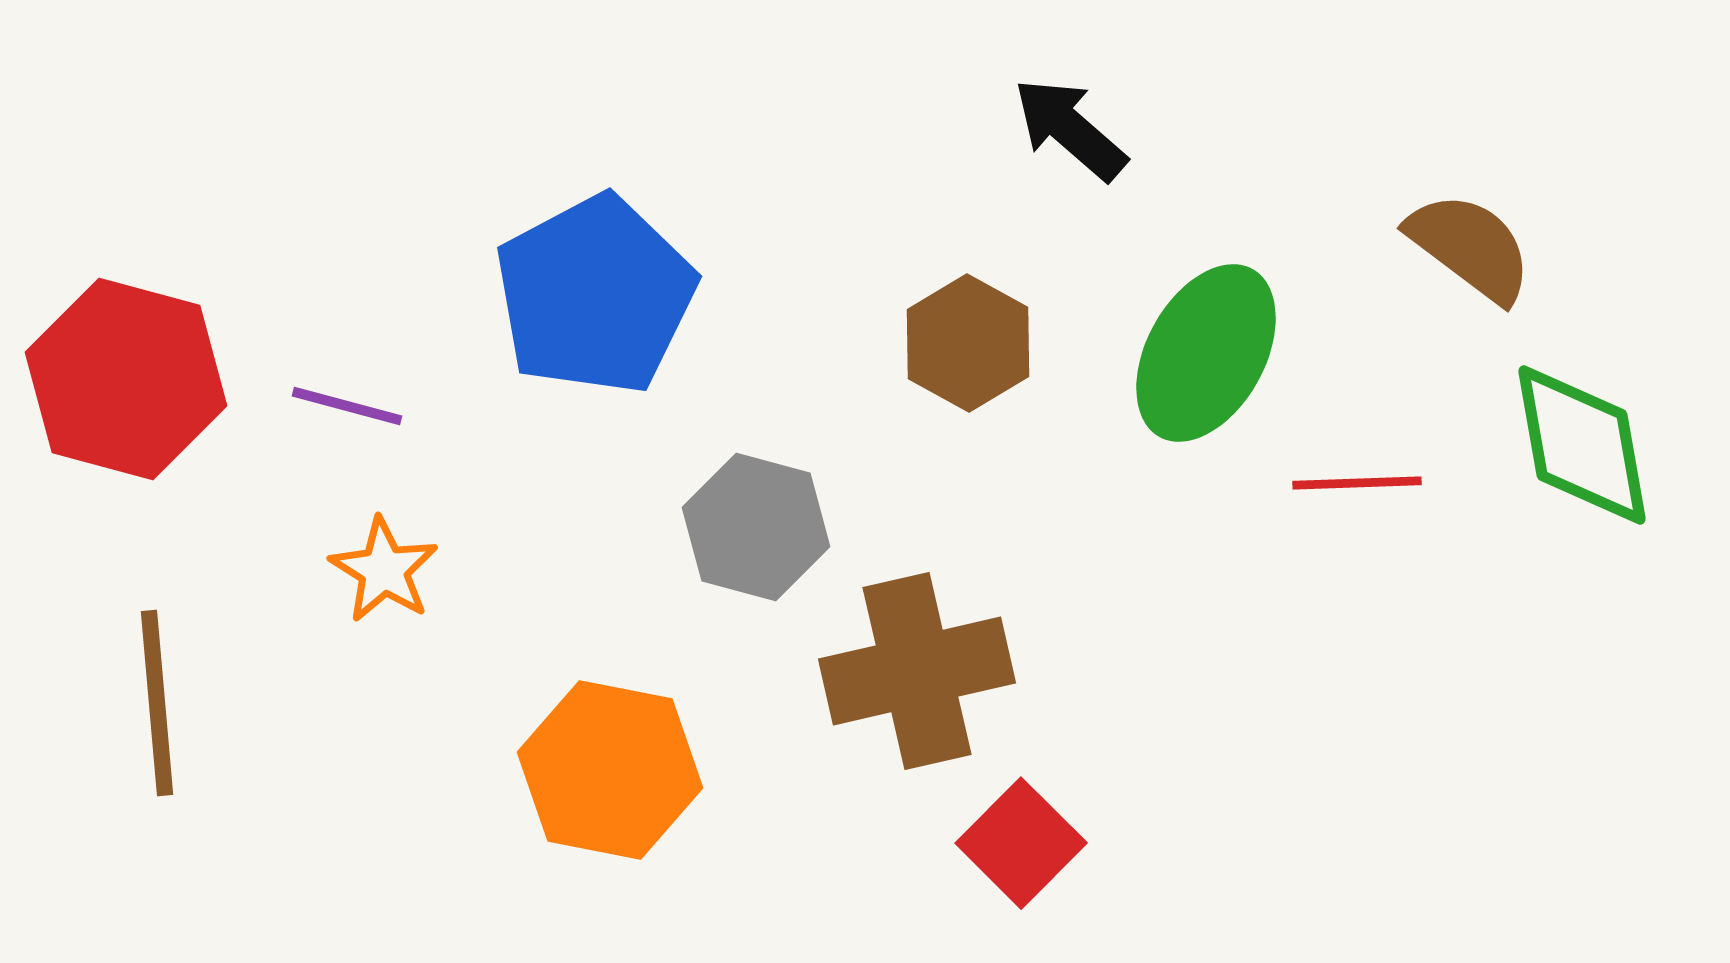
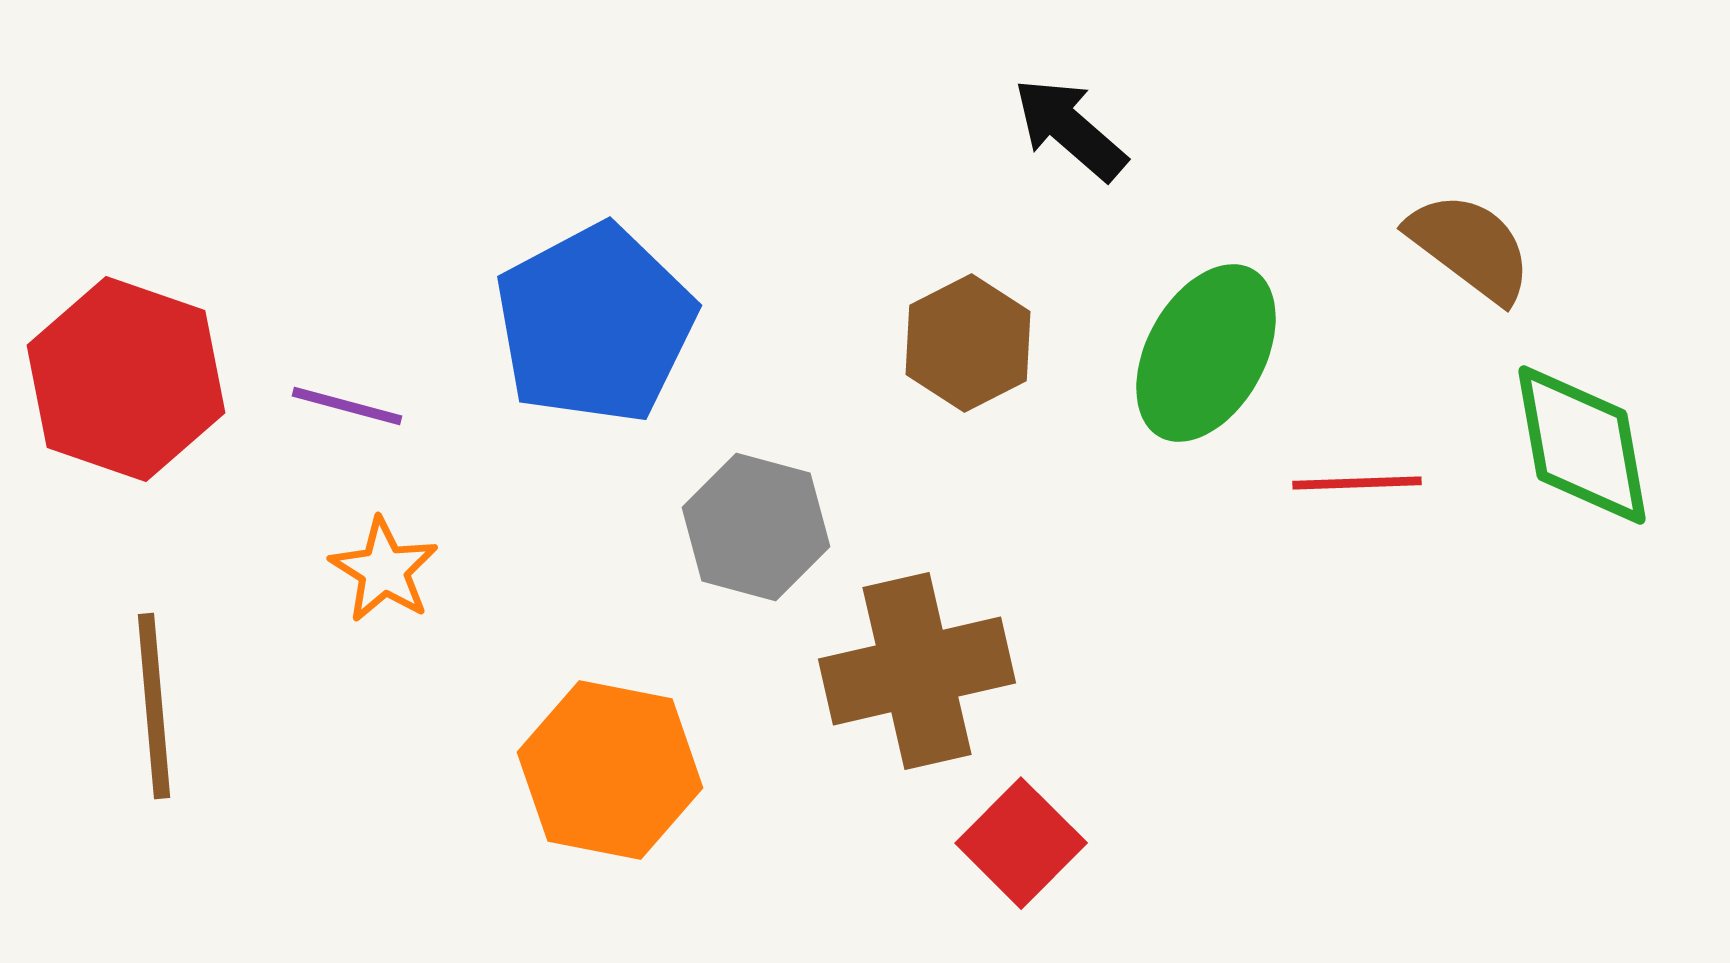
blue pentagon: moved 29 px down
brown hexagon: rotated 4 degrees clockwise
red hexagon: rotated 4 degrees clockwise
brown line: moved 3 px left, 3 px down
